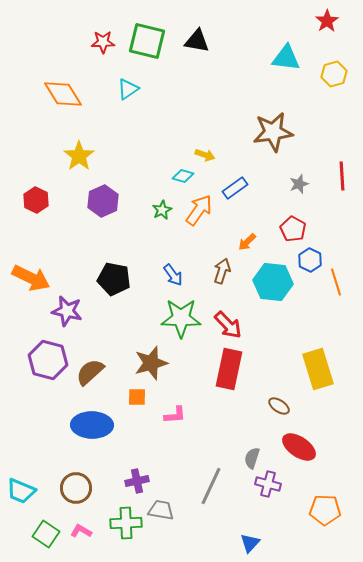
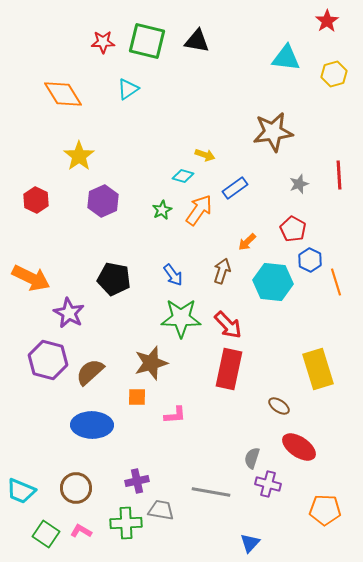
red line at (342, 176): moved 3 px left, 1 px up
purple star at (67, 311): moved 2 px right, 2 px down; rotated 16 degrees clockwise
gray line at (211, 486): moved 6 px down; rotated 75 degrees clockwise
